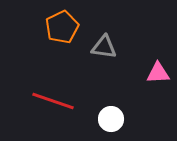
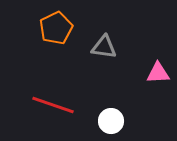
orange pentagon: moved 6 px left, 1 px down
red line: moved 4 px down
white circle: moved 2 px down
